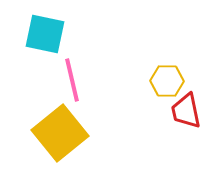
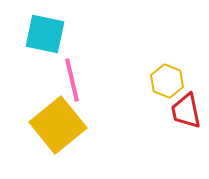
yellow hexagon: rotated 20 degrees clockwise
yellow square: moved 2 px left, 8 px up
